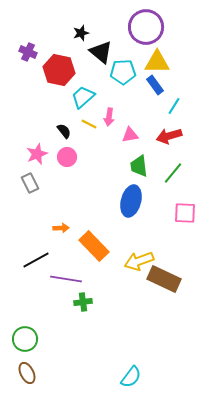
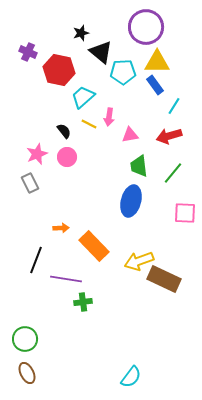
black line: rotated 40 degrees counterclockwise
